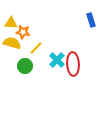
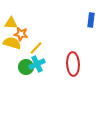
blue rectangle: rotated 24 degrees clockwise
orange star: moved 2 px left, 2 px down
cyan cross: moved 20 px left, 4 px down; rotated 21 degrees clockwise
green circle: moved 1 px right, 1 px down
